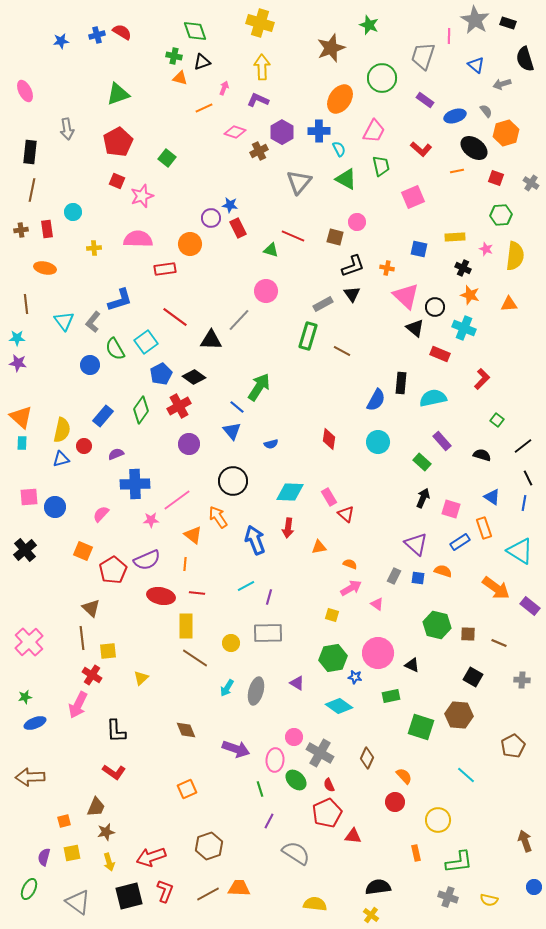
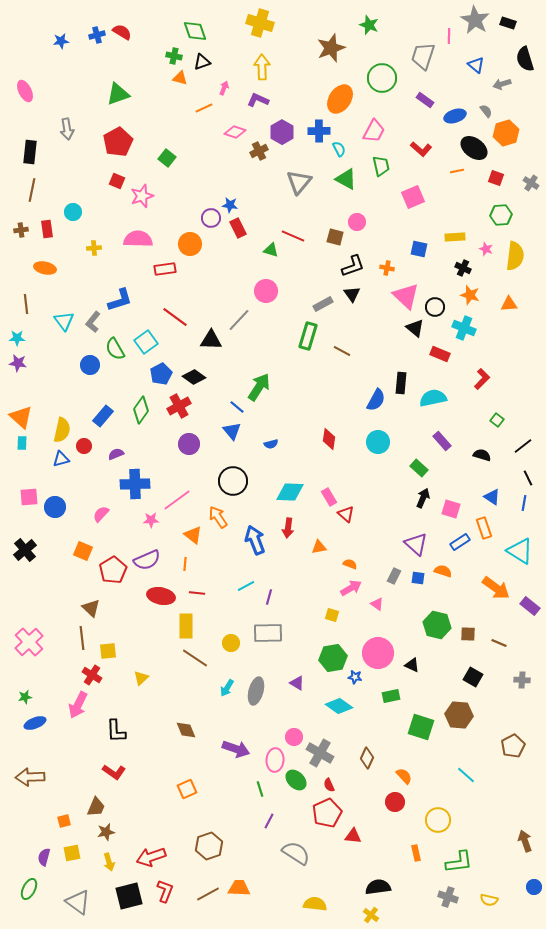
green rectangle at (422, 462): moved 3 px left, 6 px down
